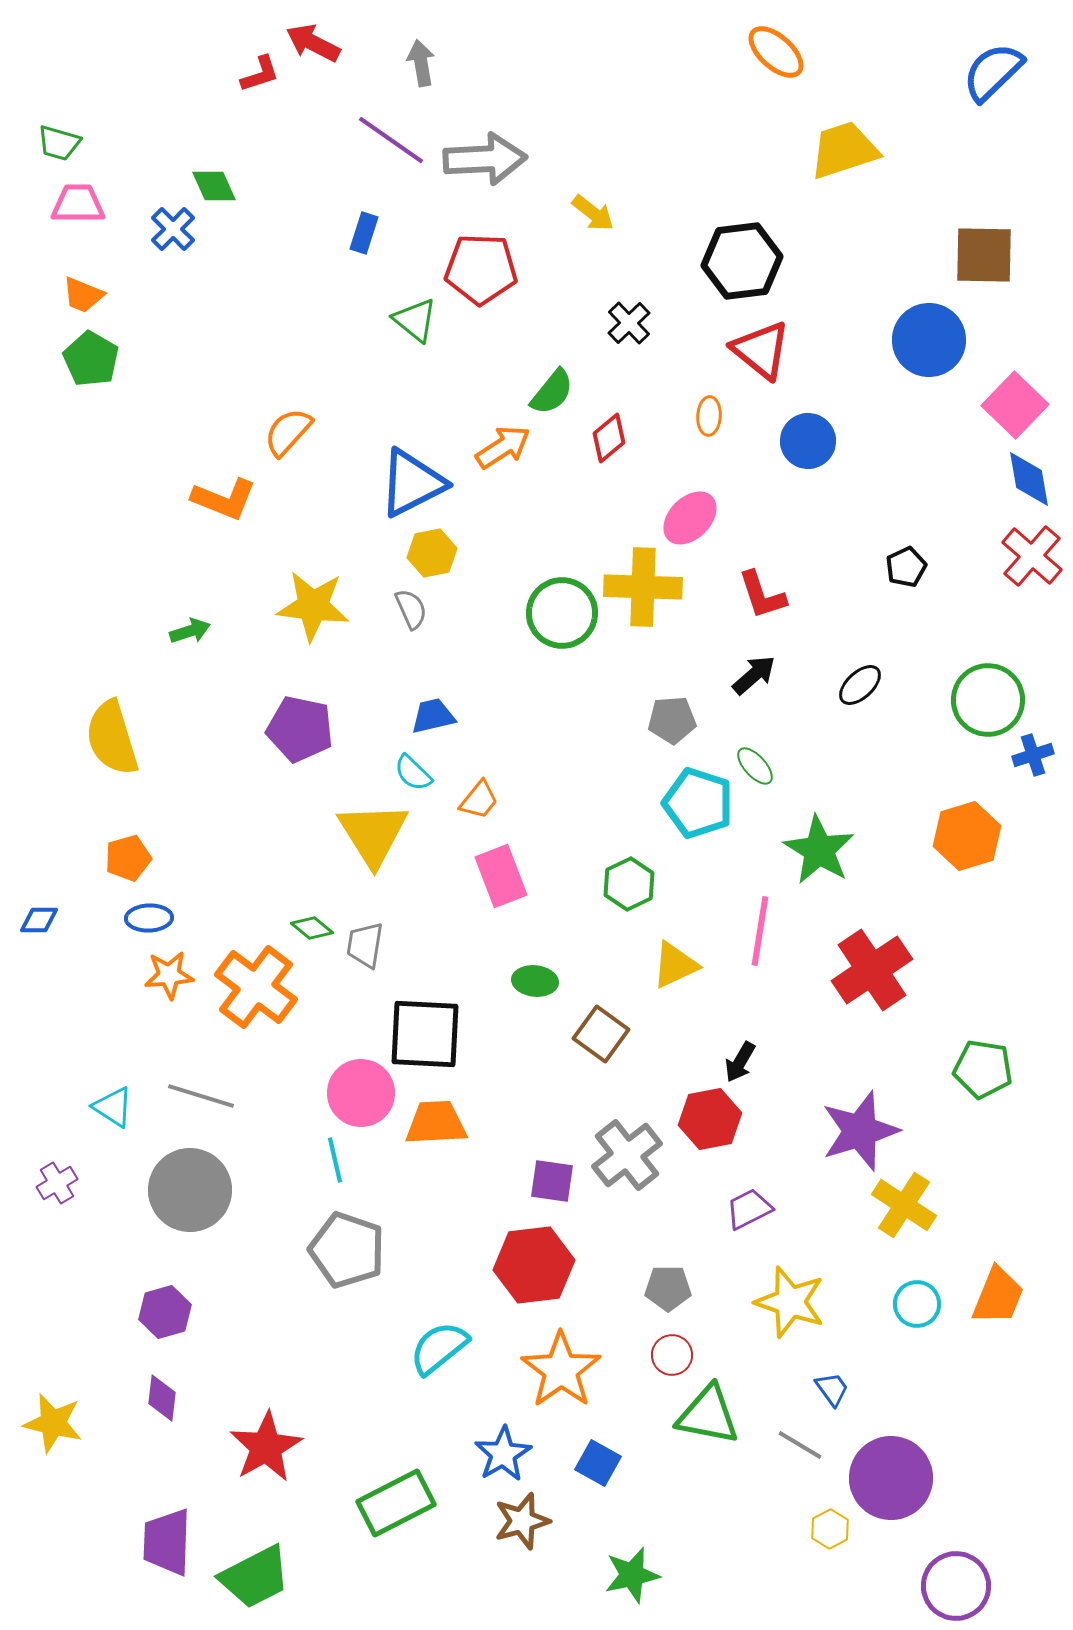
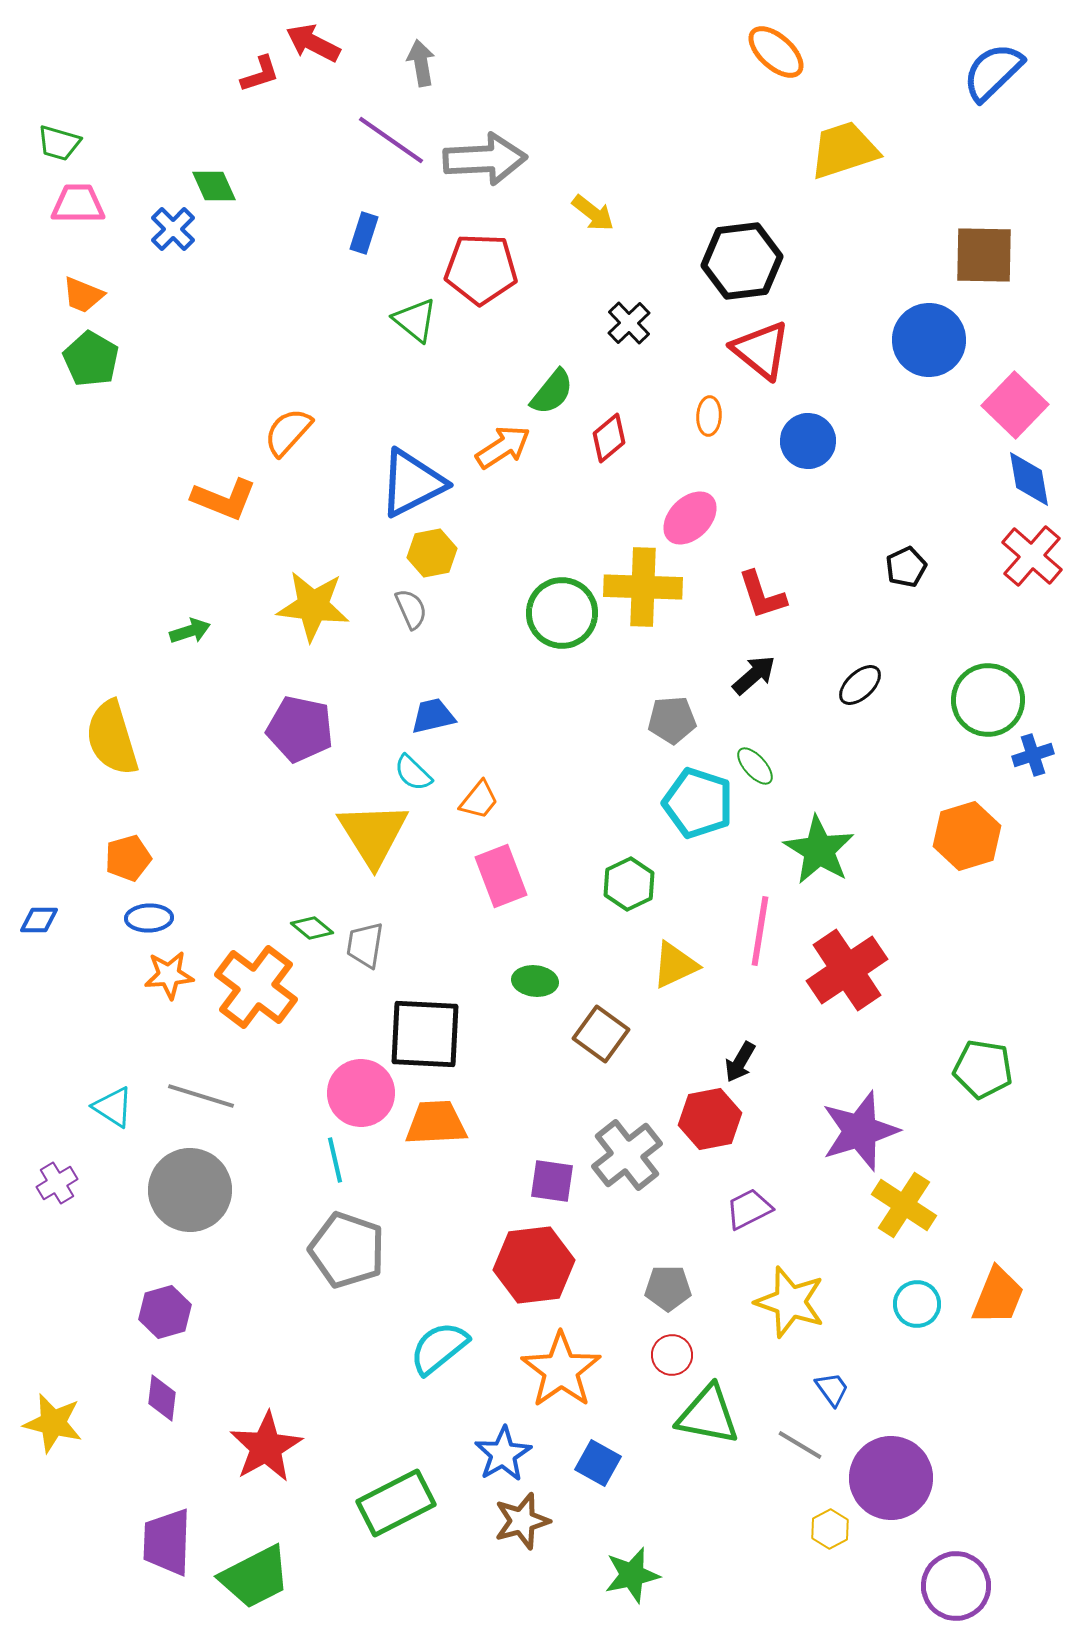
red cross at (872, 970): moved 25 px left
